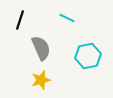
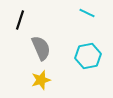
cyan line: moved 20 px right, 5 px up
